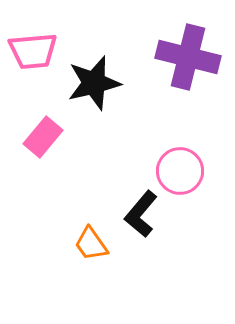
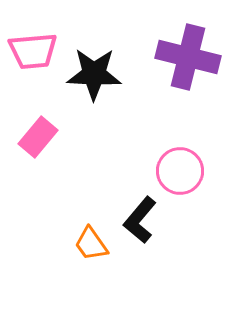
black star: moved 9 px up; rotated 16 degrees clockwise
pink rectangle: moved 5 px left
black L-shape: moved 1 px left, 6 px down
